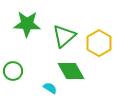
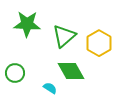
green circle: moved 2 px right, 2 px down
